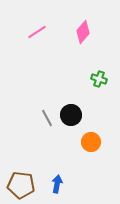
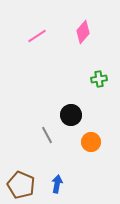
pink line: moved 4 px down
green cross: rotated 28 degrees counterclockwise
gray line: moved 17 px down
brown pentagon: rotated 16 degrees clockwise
